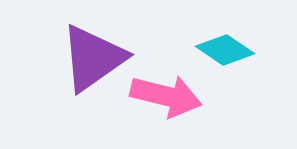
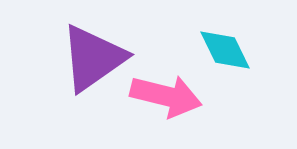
cyan diamond: rotated 30 degrees clockwise
